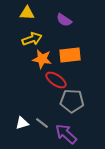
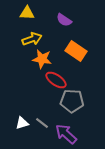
orange rectangle: moved 6 px right, 4 px up; rotated 40 degrees clockwise
